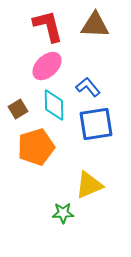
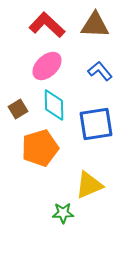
red L-shape: moved 1 px left, 1 px up; rotated 33 degrees counterclockwise
blue L-shape: moved 12 px right, 16 px up
orange pentagon: moved 4 px right, 1 px down
